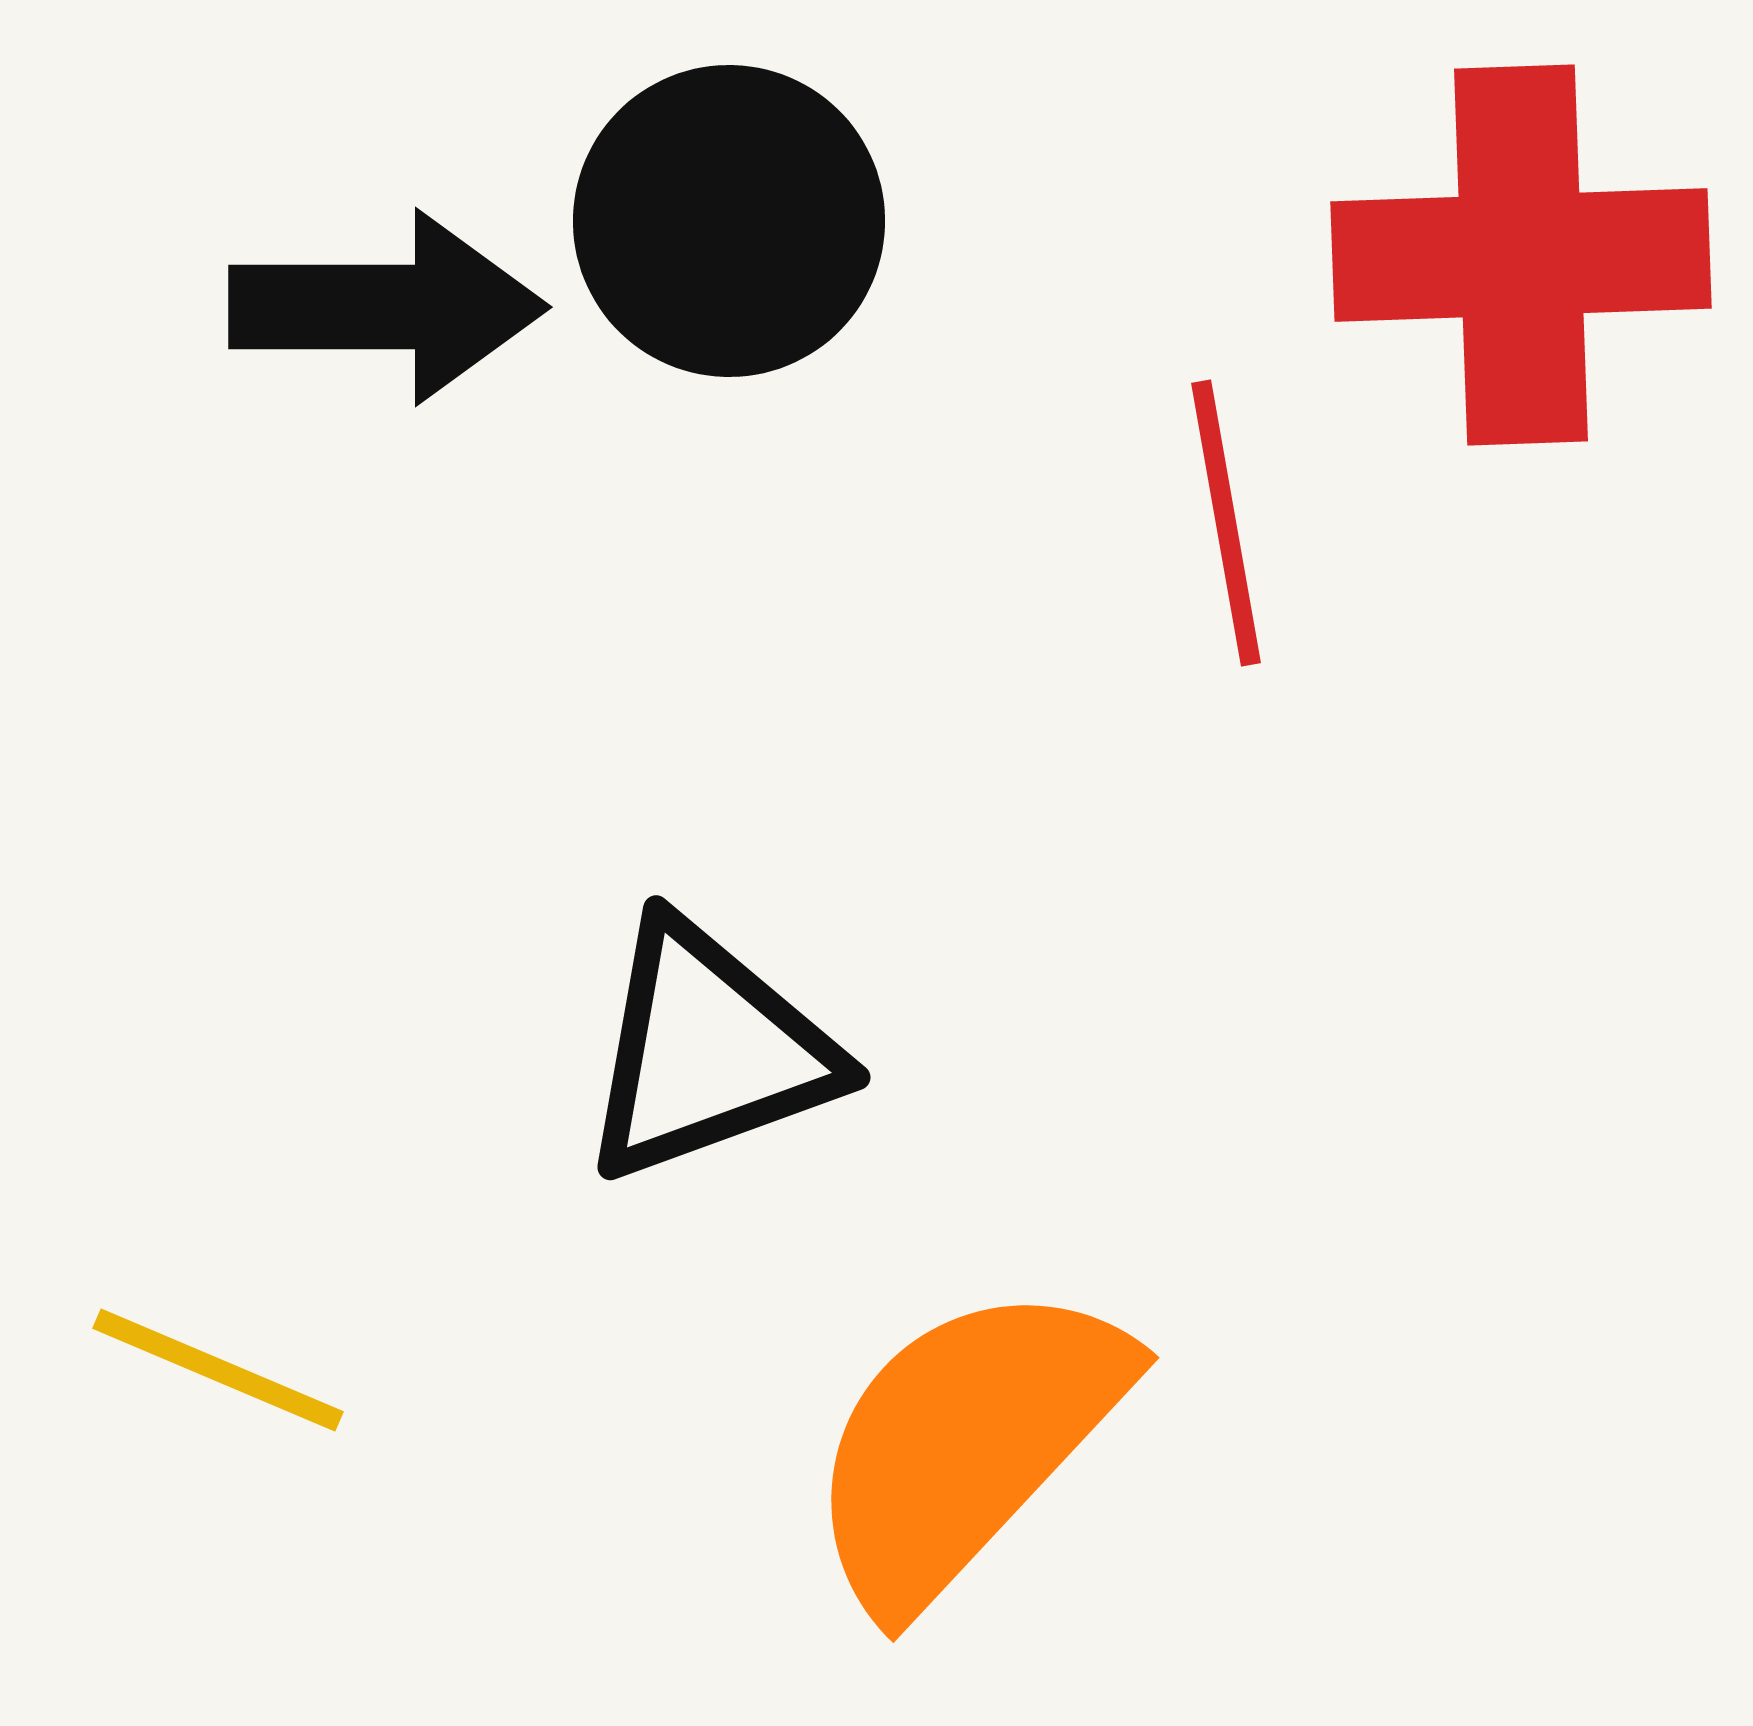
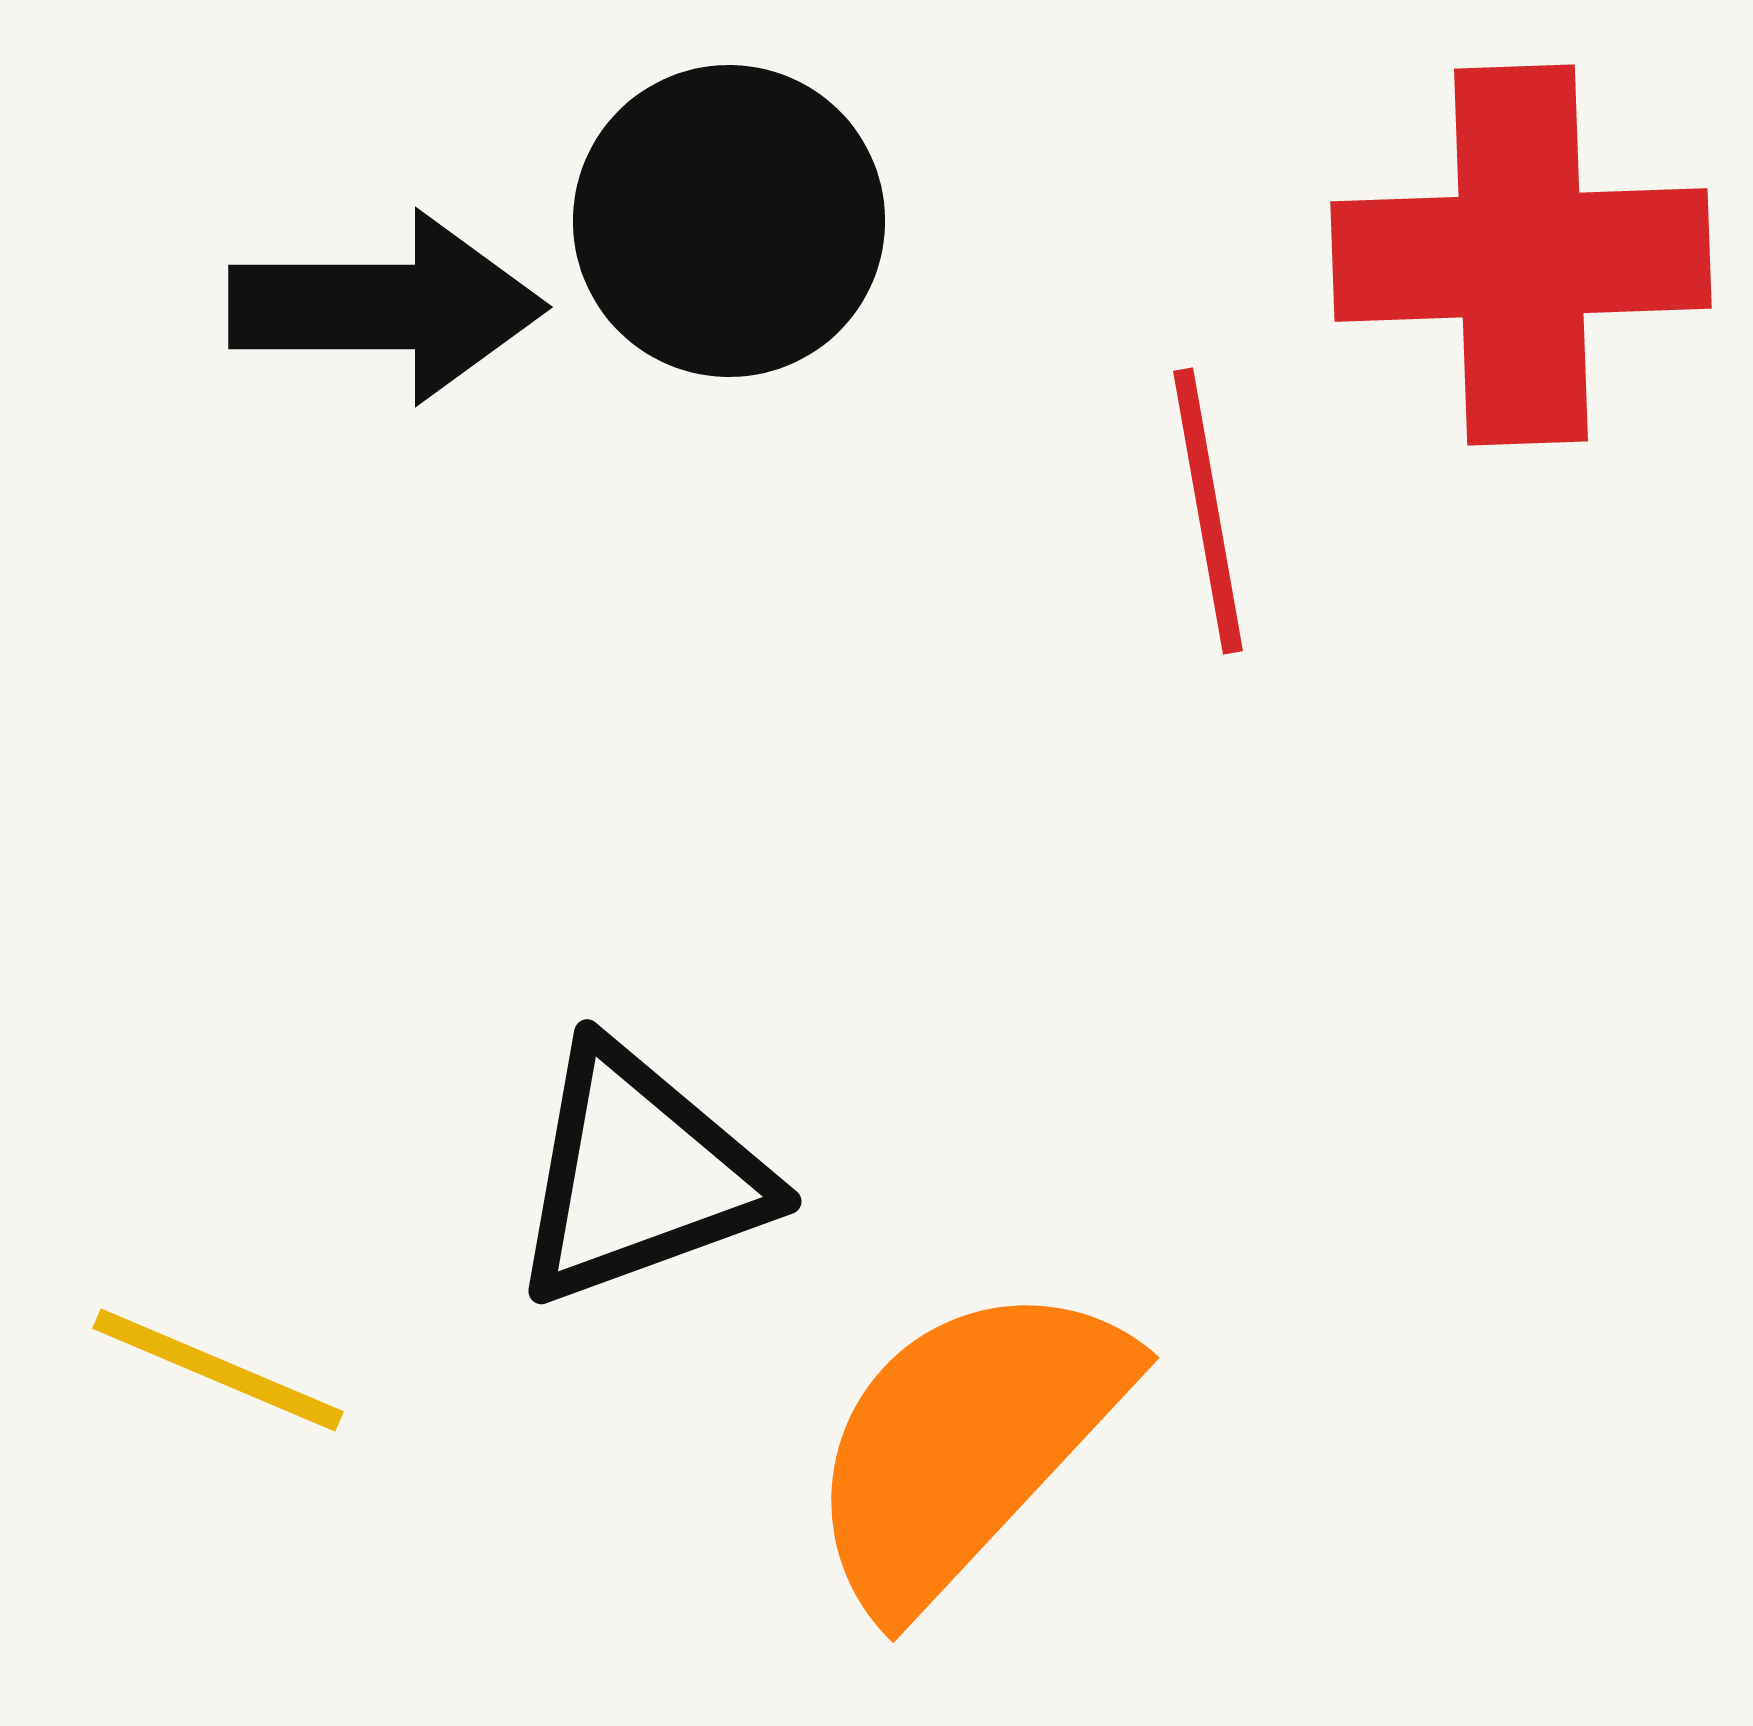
red line: moved 18 px left, 12 px up
black triangle: moved 69 px left, 124 px down
